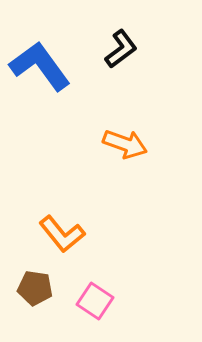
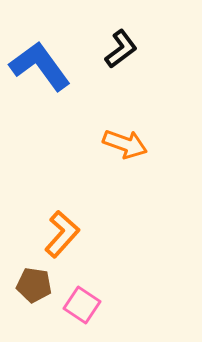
orange L-shape: rotated 99 degrees counterclockwise
brown pentagon: moved 1 px left, 3 px up
pink square: moved 13 px left, 4 px down
